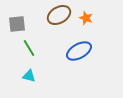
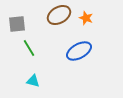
cyan triangle: moved 4 px right, 5 px down
